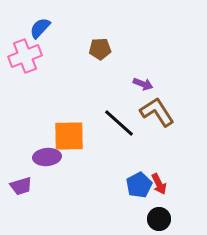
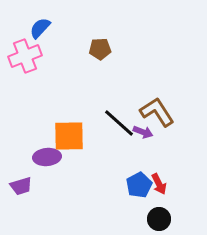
purple arrow: moved 48 px down
